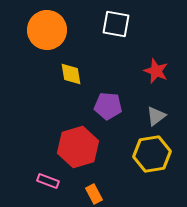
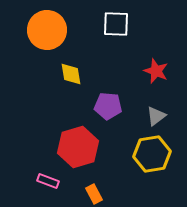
white square: rotated 8 degrees counterclockwise
